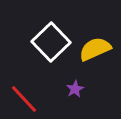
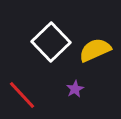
yellow semicircle: moved 1 px down
red line: moved 2 px left, 4 px up
